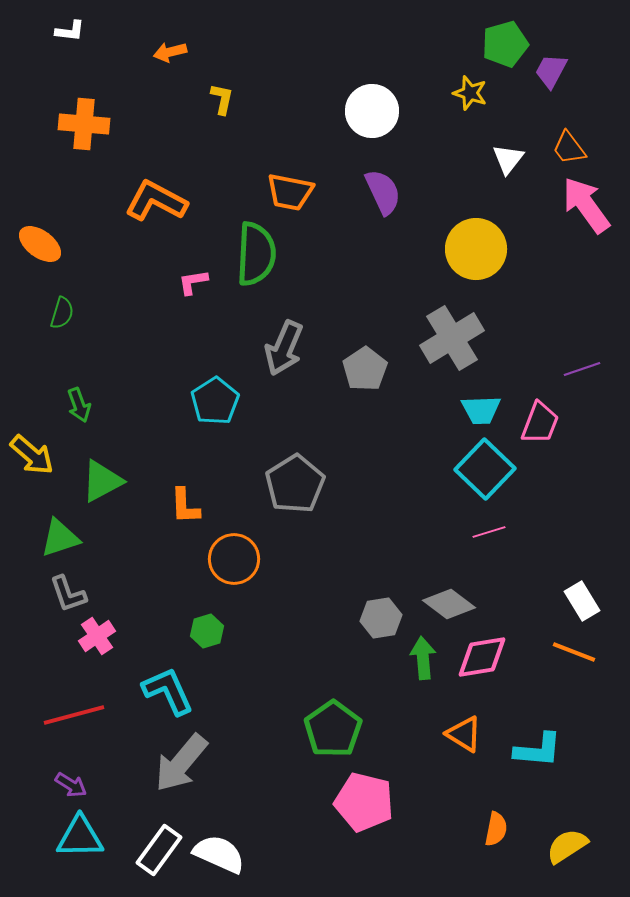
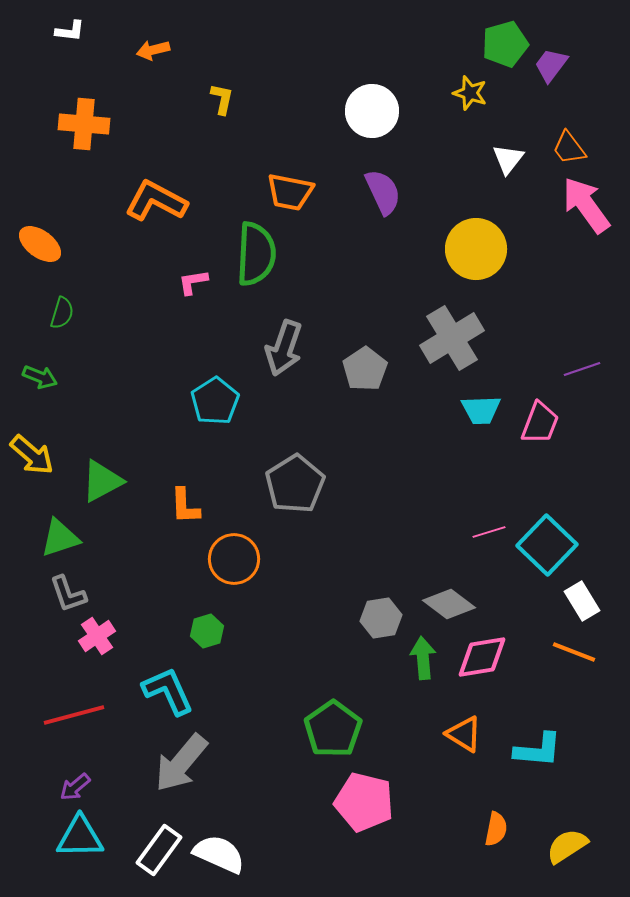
orange arrow at (170, 52): moved 17 px left, 2 px up
purple trapezoid at (551, 71): moved 6 px up; rotated 9 degrees clockwise
gray arrow at (284, 348): rotated 4 degrees counterclockwise
green arrow at (79, 405): moved 39 px left, 28 px up; rotated 48 degrees counterclockwise
cyan square at (485, 469): moved 62 px right, 76 px down
purple arrow at (71, 785): moved 4 px right, 2 px down; rotated 108 degrees clockwise
